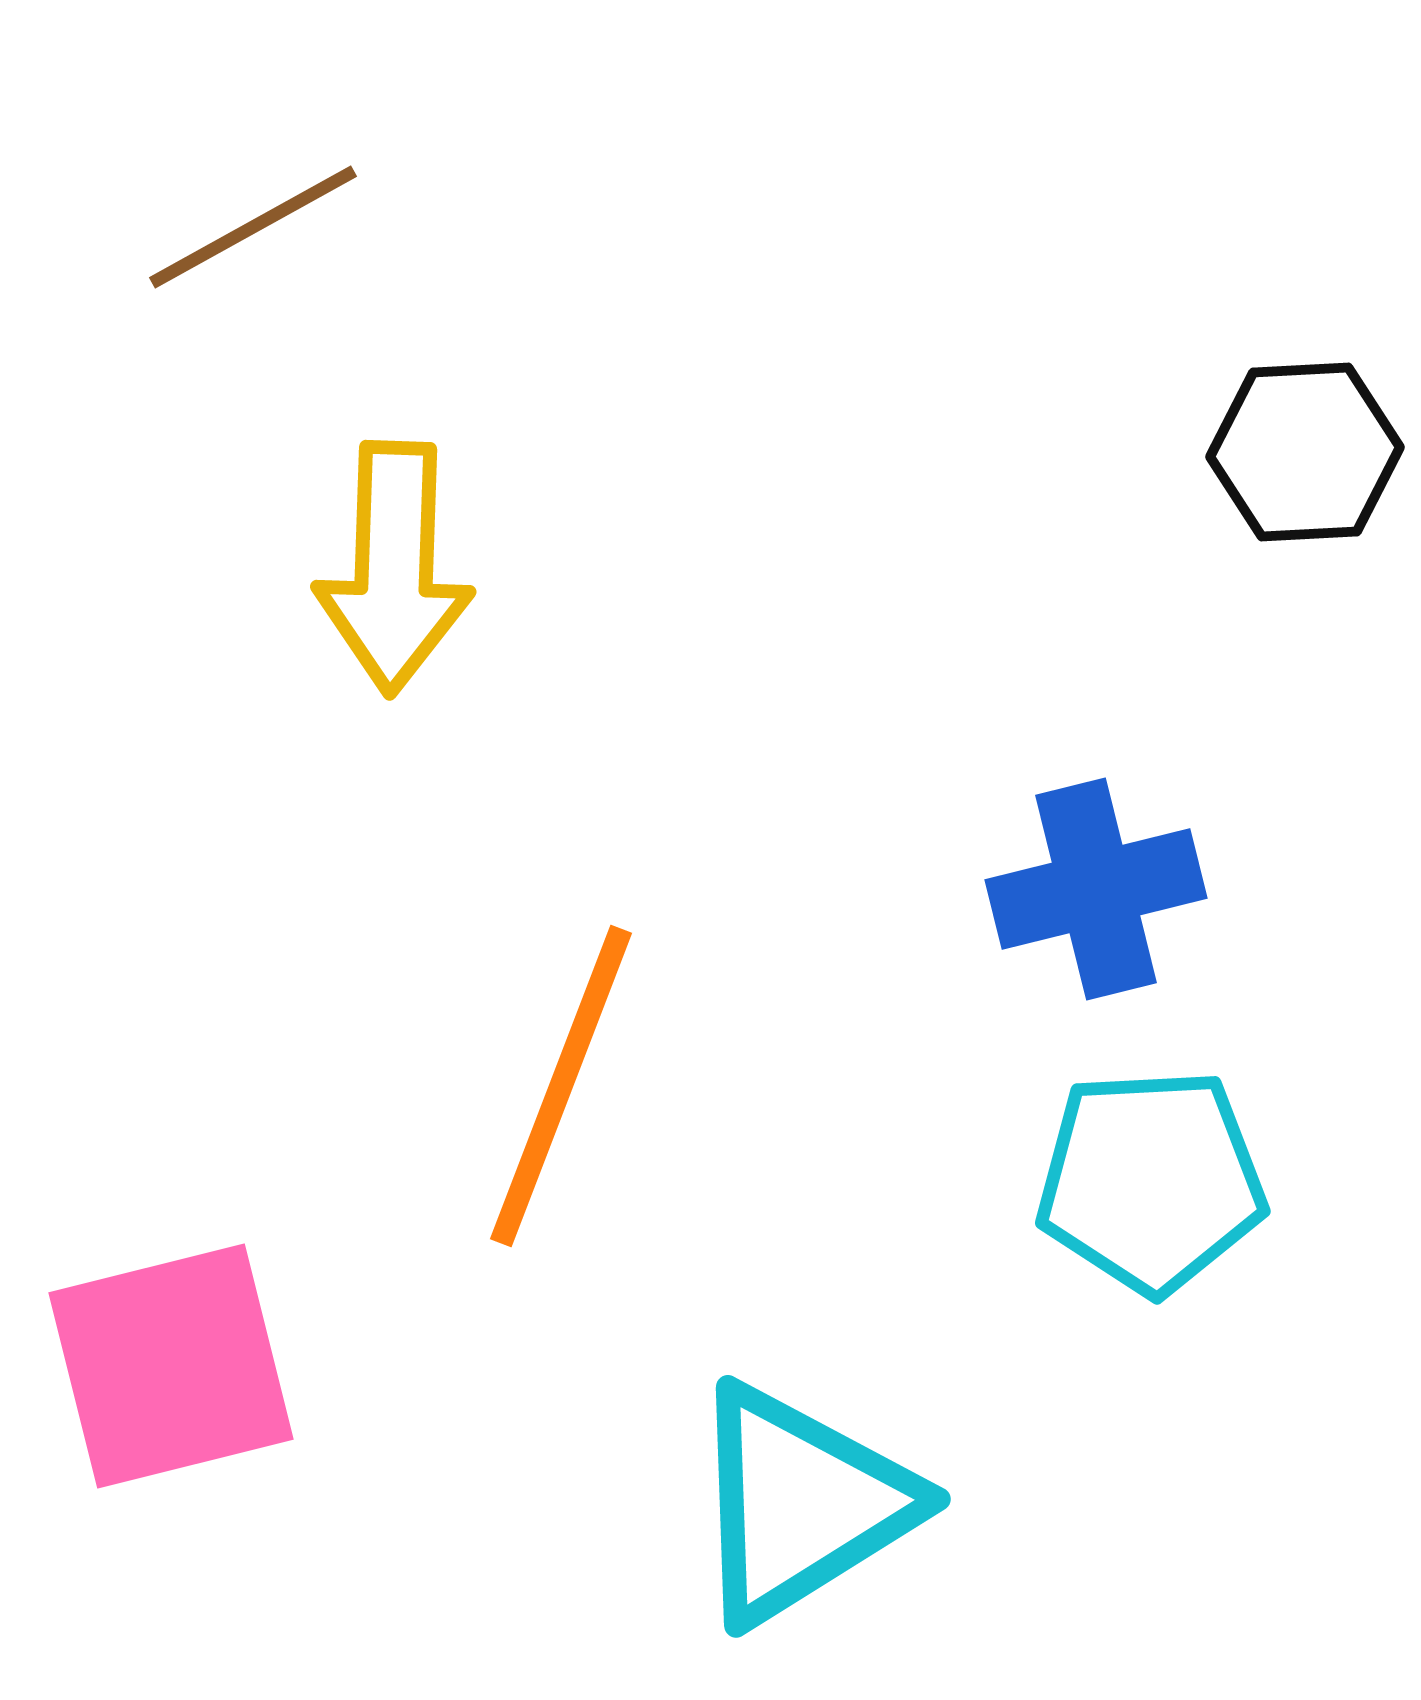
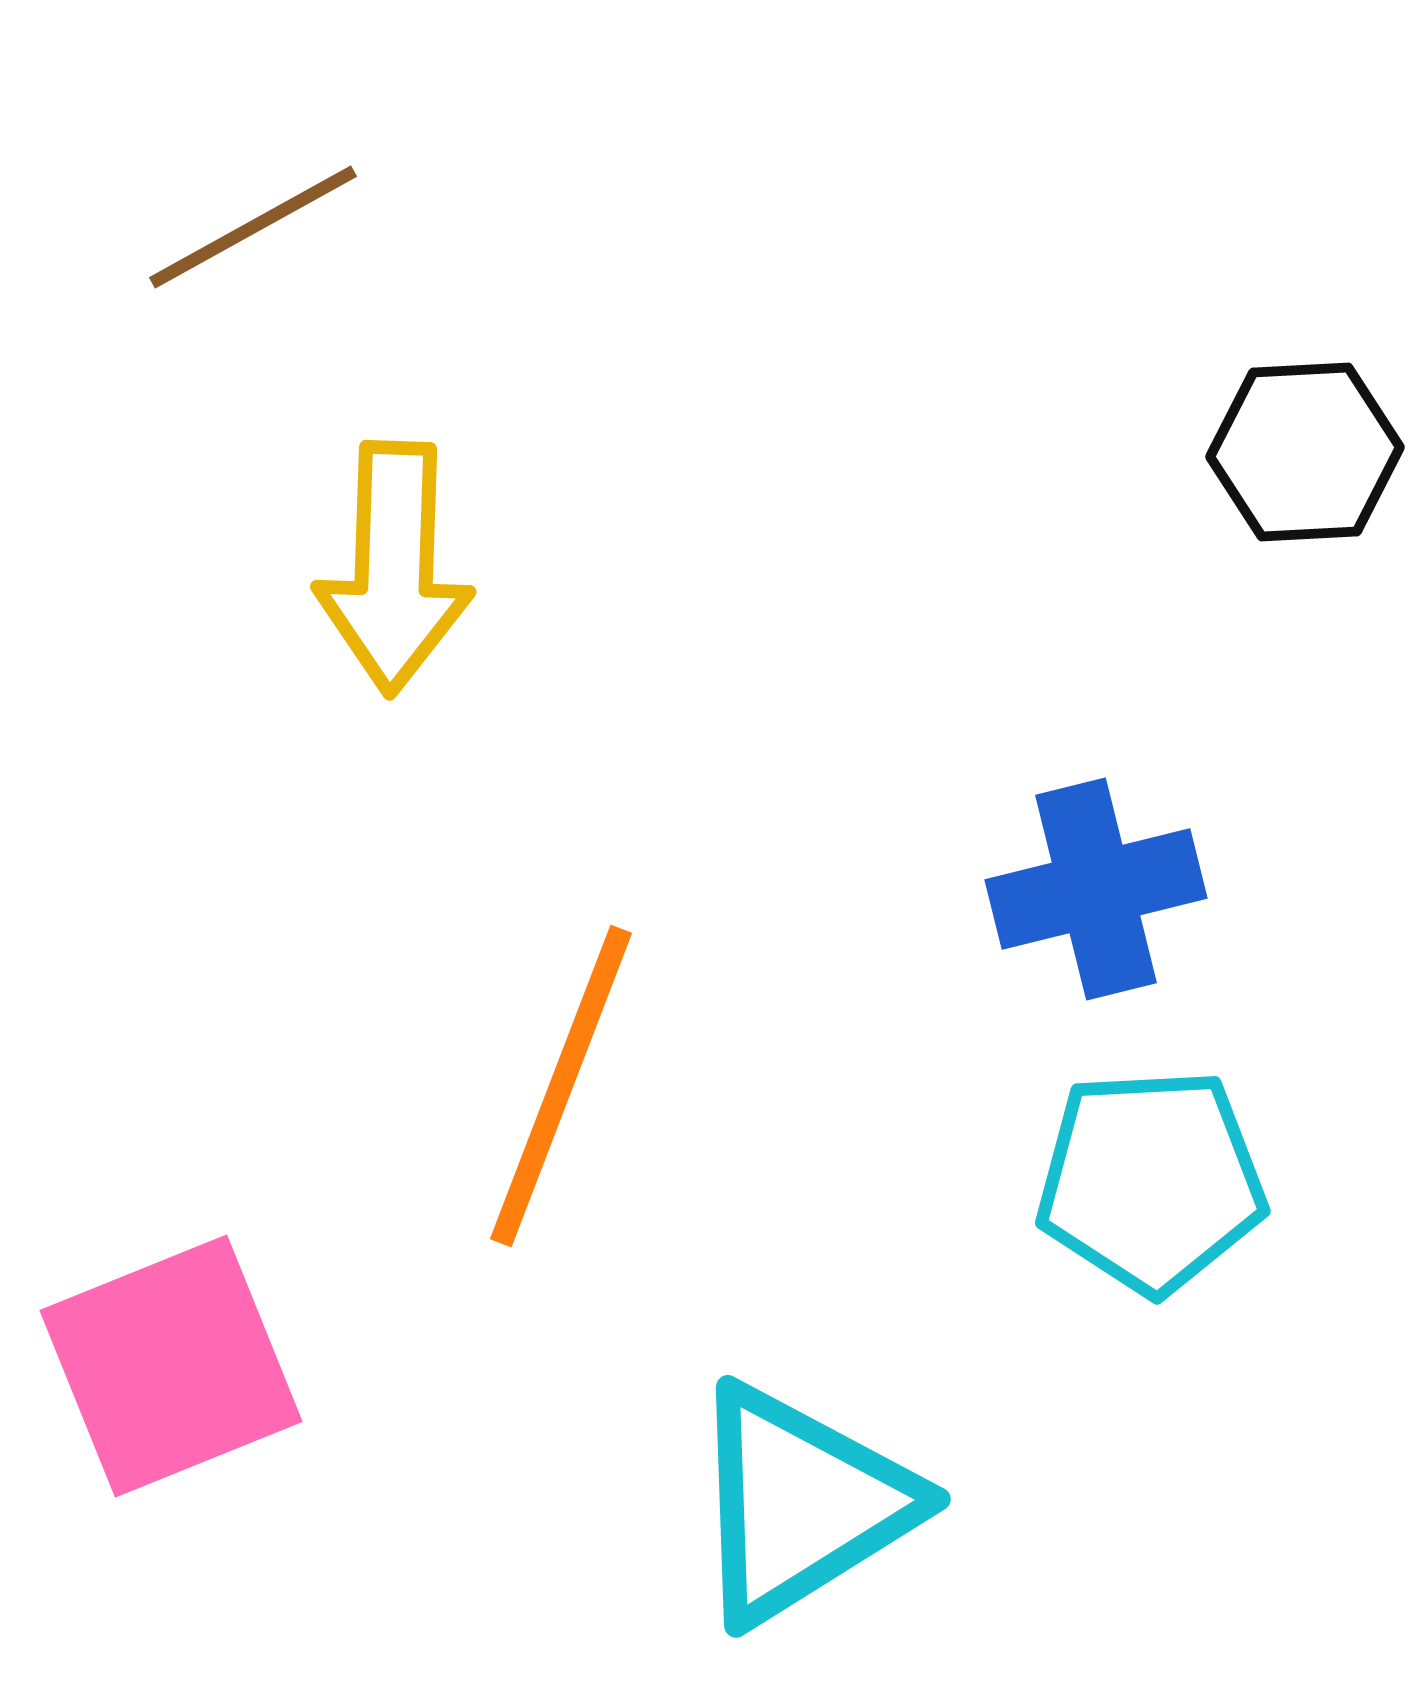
pink square: rotated 8 degrees counterclockwise
